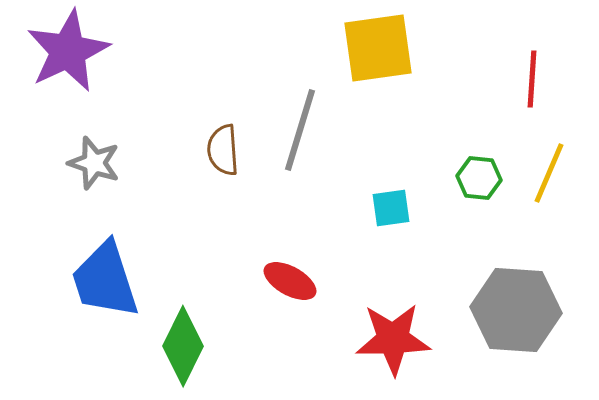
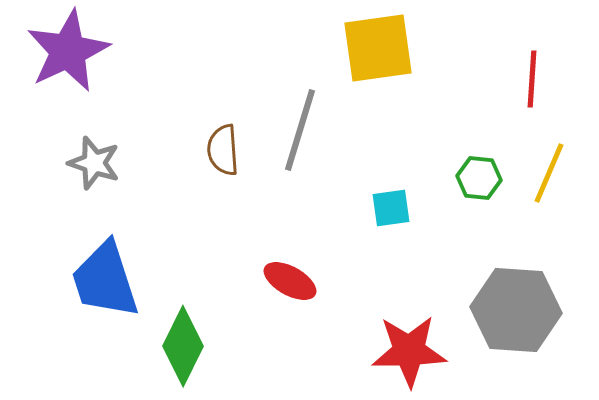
red star: moved 16 px right, 12 px down
